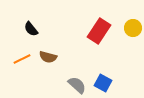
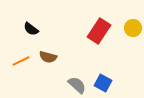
black semicircle: rotated 14 degrees counterclockwise
orange line: moved 1 px left, 2 px down
